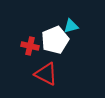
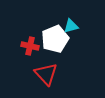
white pentagon: moved 1 px up
red triangle: rotated 20 degrees clockwise
